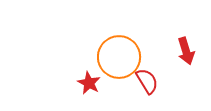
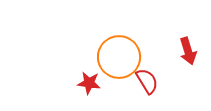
red arrow: moved 2 px right
red star: rotated 20 degrees counterclockwise
